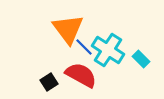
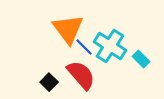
cyan cross: moved 2 px right, 4 px up
red semicircle: rotated 20 degrees clockwise
black square: rotated 12 degrees counterclockwise
